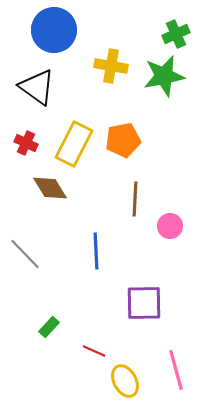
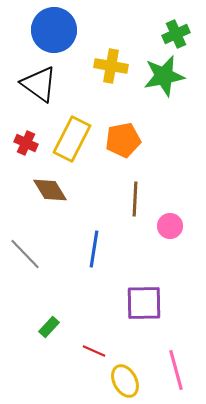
black triangle: moved 2 px right, 3 px up
yellow rectangle: moved 2 px left, 5 px up
brown diamond: moved 2 px down
blue line: moved 2 px left, 2 px up; rotated 12 degrees clockwise
